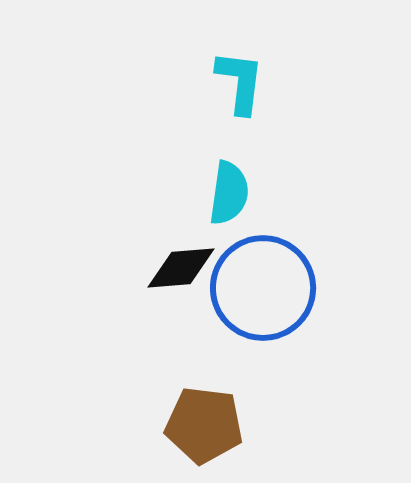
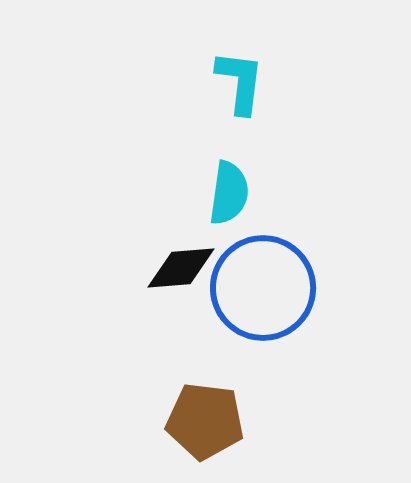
brown pentagon: moved 1 px right, 4 px up
